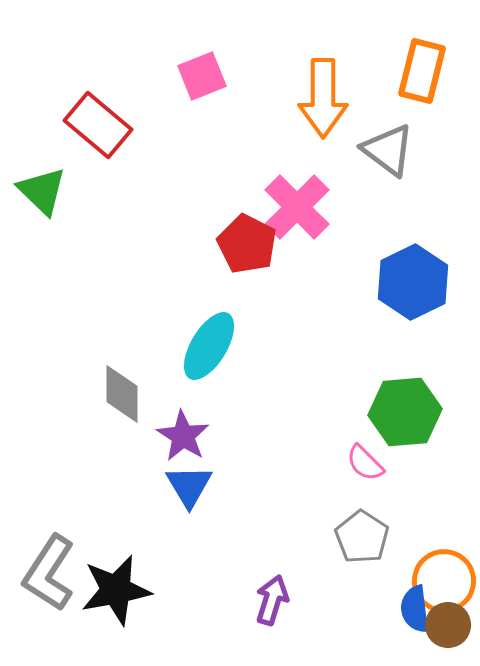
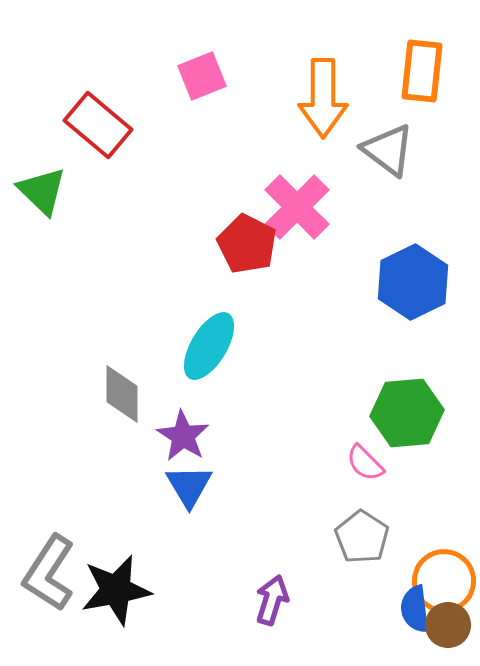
orange rectangle: rotated 8 degrees counterclockwise
green hexagon: moved 2 px right, 1 px down
